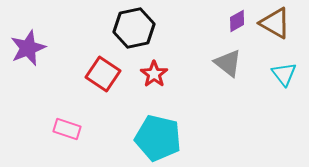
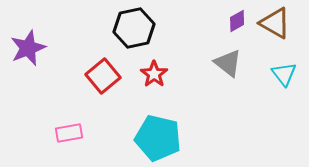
red square: moved 2 px down; rotated 16 degrees clockwise
pink rectangle: moved 2 px right, 4 px down; rotated 28 degrees counterclockwise
